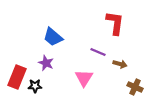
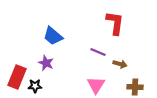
blue trapezoid: moved 1 px up
pink triangle: moved 12 px right, 7 px down
brown cross: rotated 21 degrees counterclockwise
